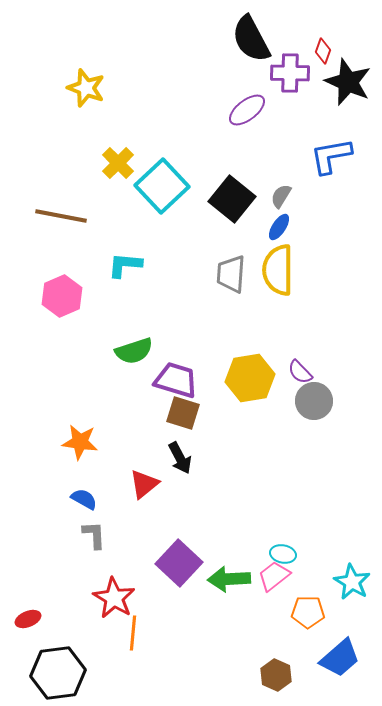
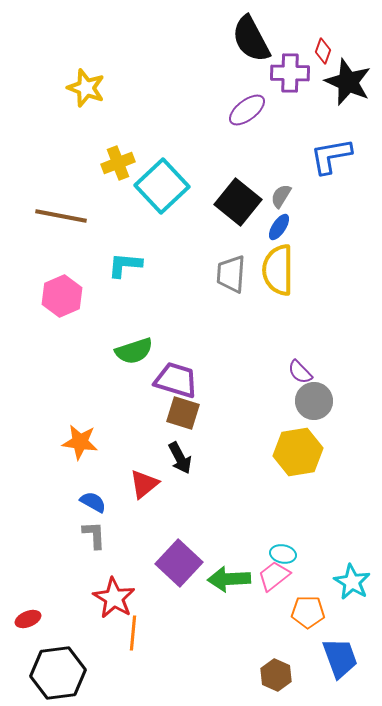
yellow cross: rotated 24 degrees clockwise
black square: moved 6 px right, 3 px down
yellow hexagon: moved 48 px right, 74 px down
blue semicircle: moved 9 px right, 3 px down
blue trapezoid: rotated 69 degrees counterclockwise
